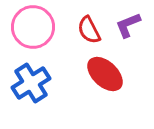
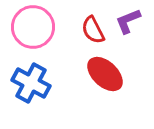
purple L-shape: moved 4 px up
red semicircle: moved 4 px right
blue cross: rotated 30 degrees counterclockwise
